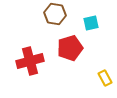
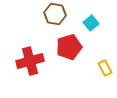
cyan square: rotated 28 degrees counterclockwise
red pentagon: moved 1 px left, 1 px up
yellow rectangle: moved 10 px up
